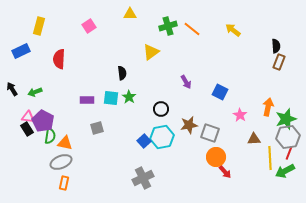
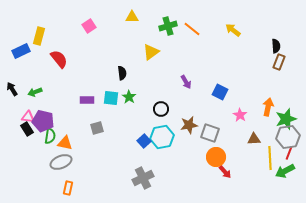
yellow triangle at (130, 14): moved 2 px right, 3 px down
yellow rectangle at (39, 26): moved 10 px down
red semicircle at (59, 59): rotated 138 degrees clockwise
purple pentagon at (43, 121): rotated 15 degrees counterclockwise
orange rectangle at (64, 183): moved 4 px right, 5 px down
